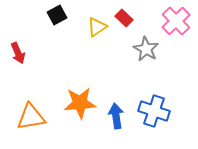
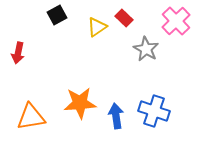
red arrow: rotated 35 degrees clockwise
